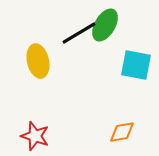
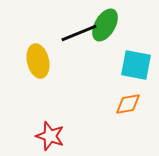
black line: rotated 9 degrees clockwise
orange diamond: moved 6 px right, 28 px up
red star: moved 15 px right
